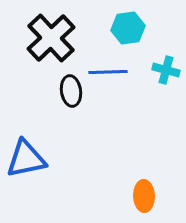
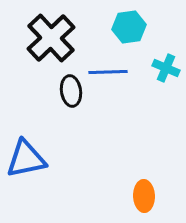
cyan hexagon: moved 1 px right, 1 px up
cyan cross: moved 2 px up; rotated 8 degrees clockwise
